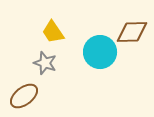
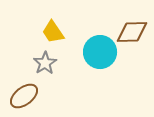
gray star: rotated 20 degrees clockwise
